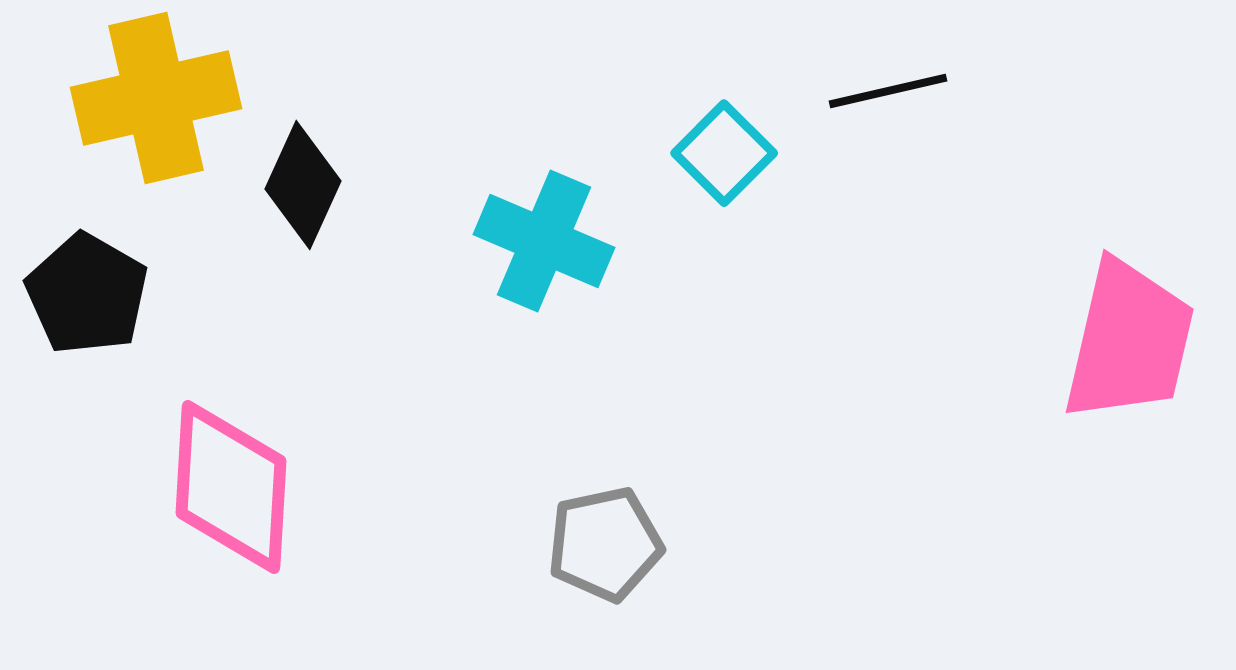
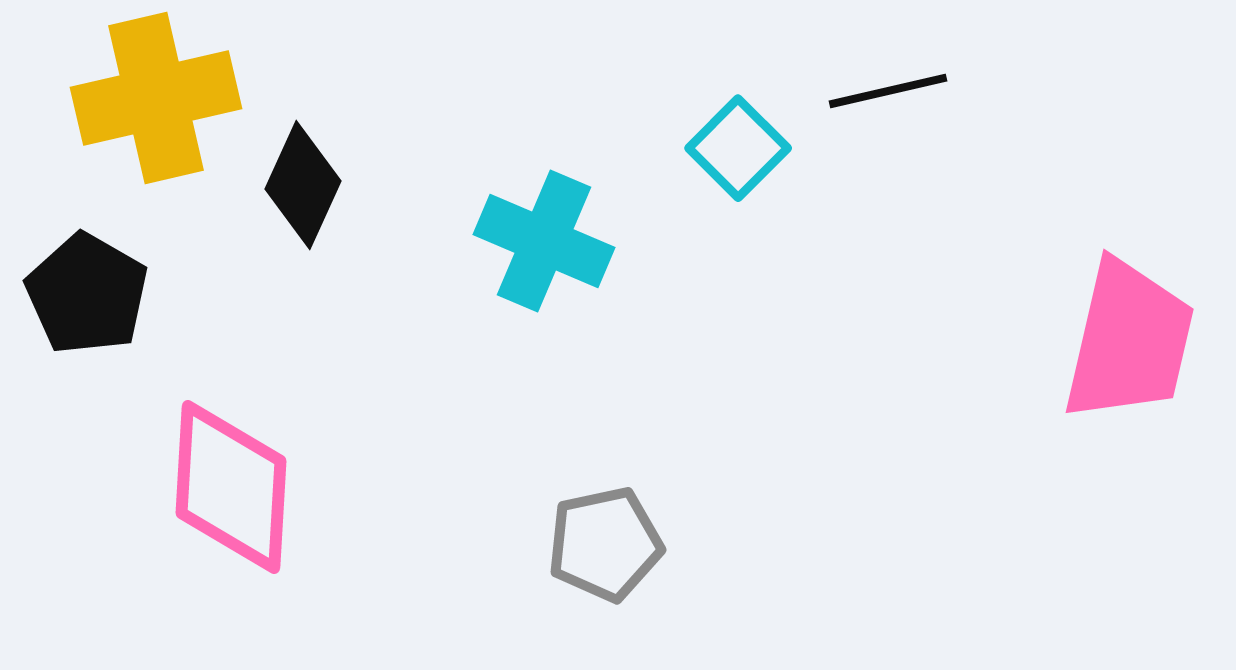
cyan square: moved 14 px right, 5 px up
